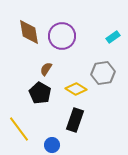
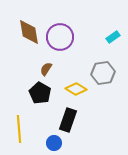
purple circle: moved 2 px left, 1 px down
black rectangle: moved 7 px left
yellow line: rotated 32 degrees clockwise
blue circle: moved 2 px right, 2 px up
